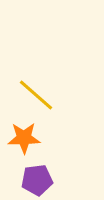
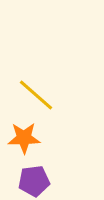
purple pentagon: moved 3 px left, 1 px down
